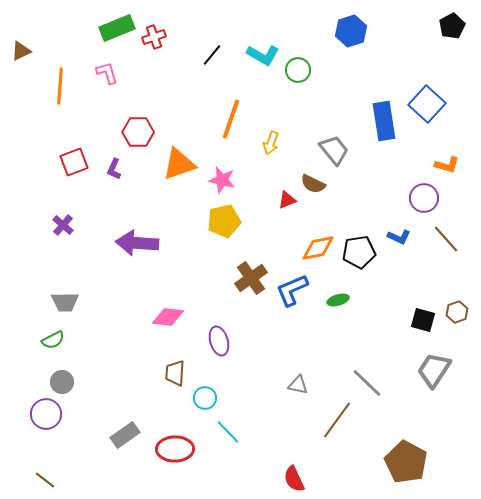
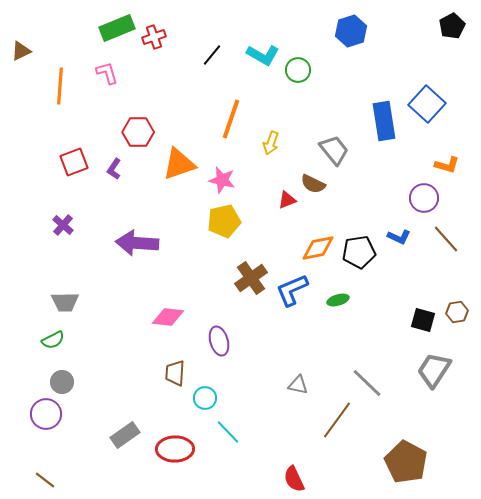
purple L-shape at (114, 169): rotated 10 degrees clockwise
brown hexagon at (457, 312): rotated 10 degrees clockwise
